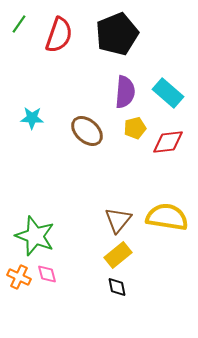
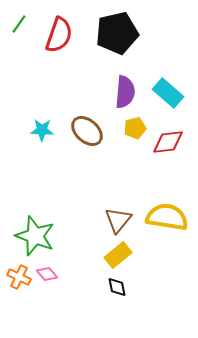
black pentagon: moved 1 px up; rotated 9 degrees clockwise
cyan star: moved 10 px right, 12 px down
pink diamond: rotated 25 degrees counterclockwise
